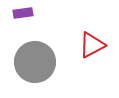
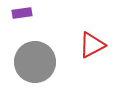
purple rectangle: moved 1 px left
